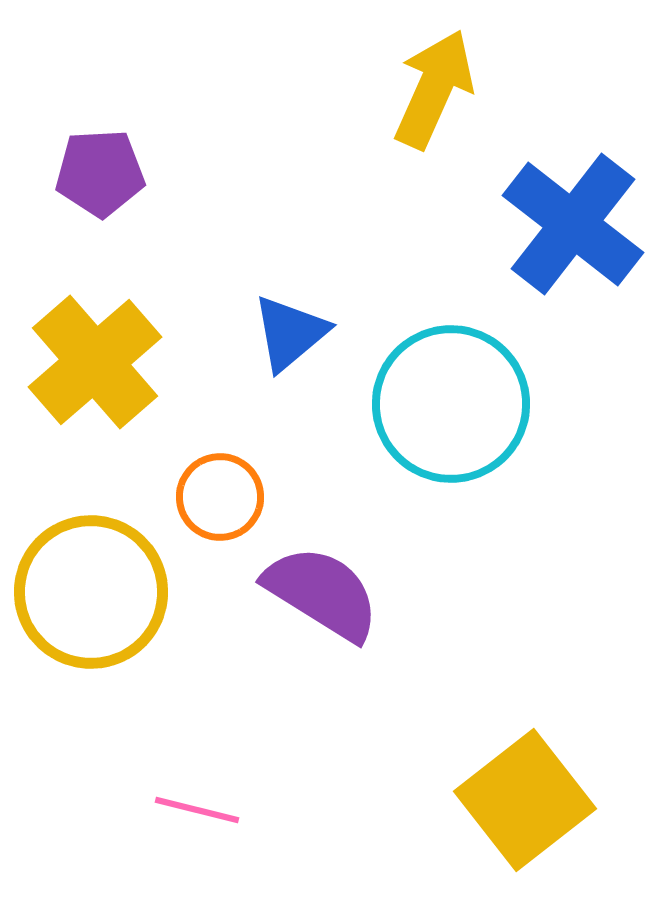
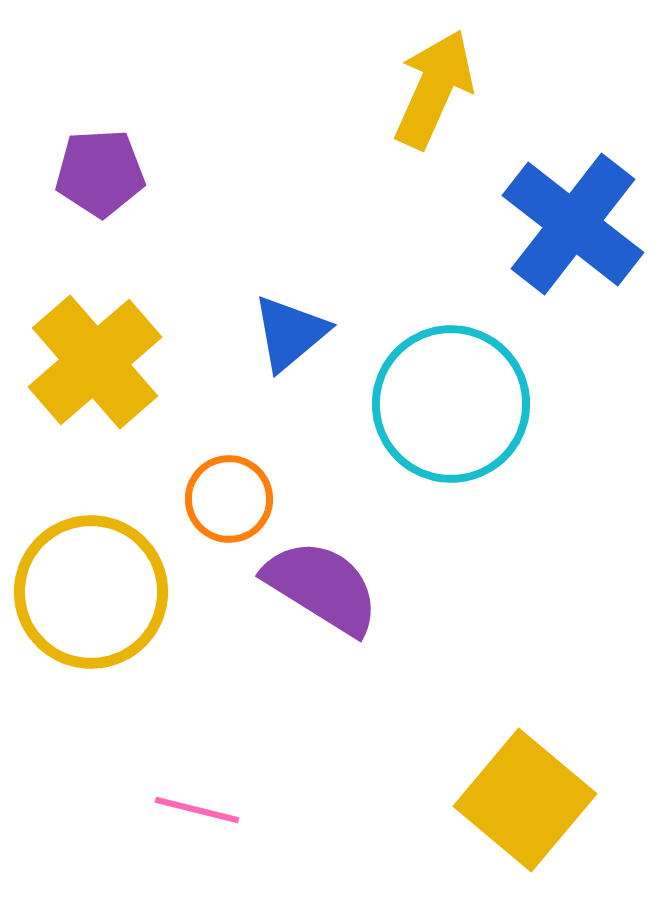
orange circle: moved 9 px right, 2 px down
purple semicircle: moved 6 px up
yellow square: rotated 12 degrees counterclockwise
